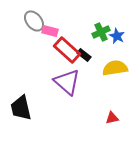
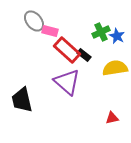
black trapezoid: moved 1 px right, 8 px up
